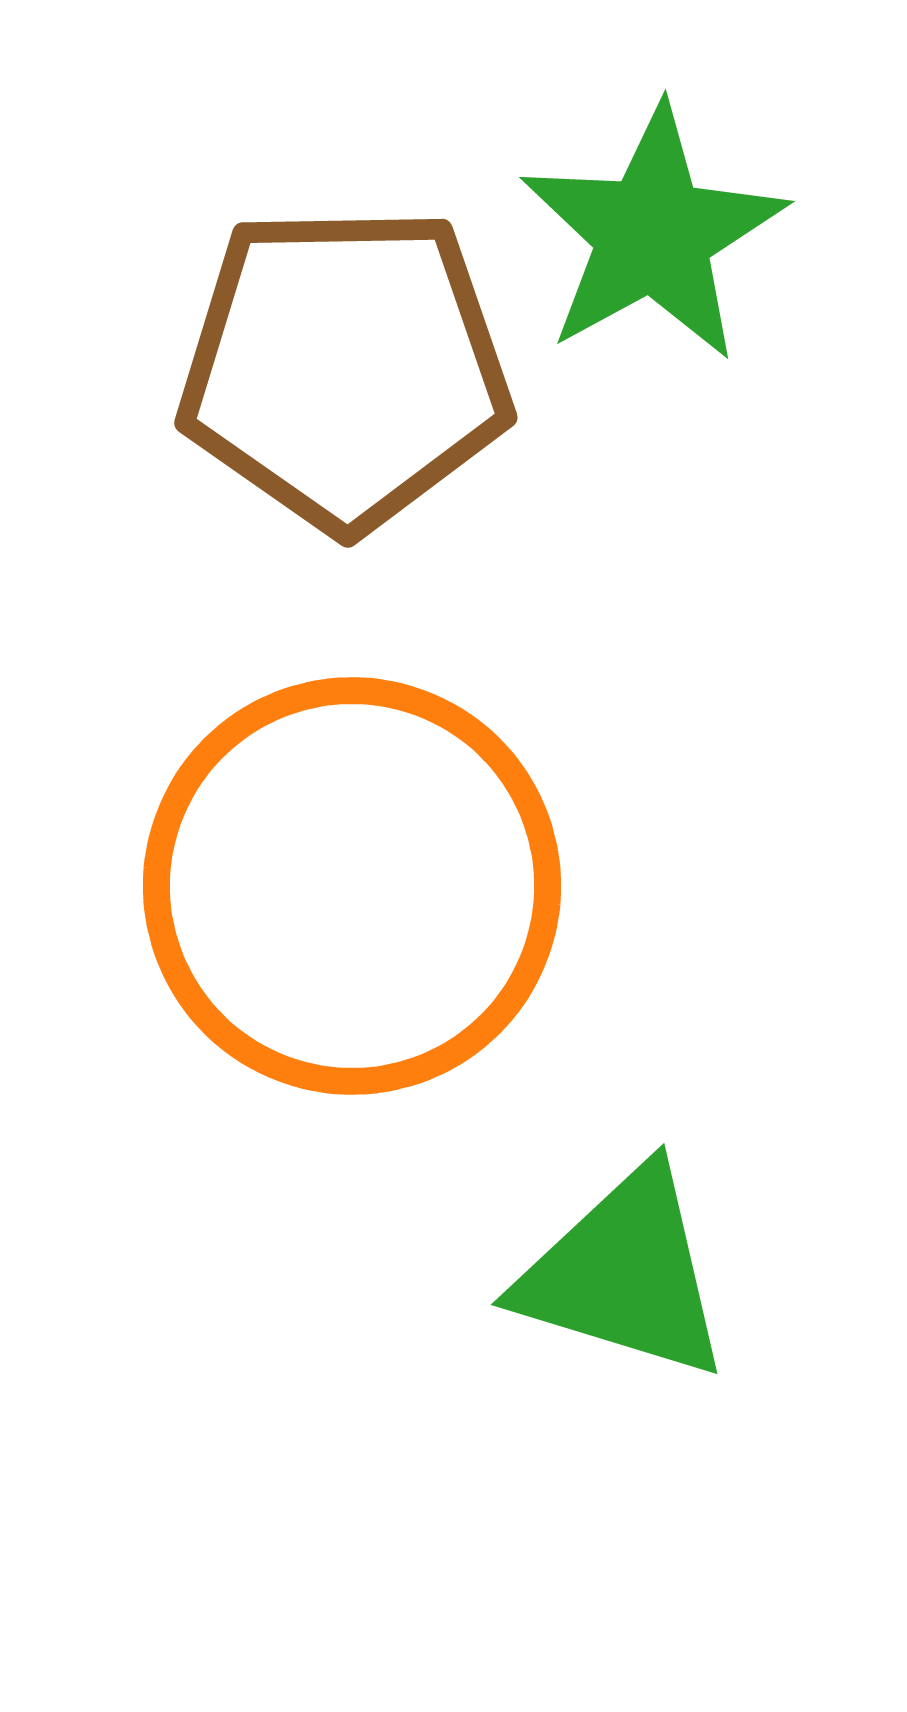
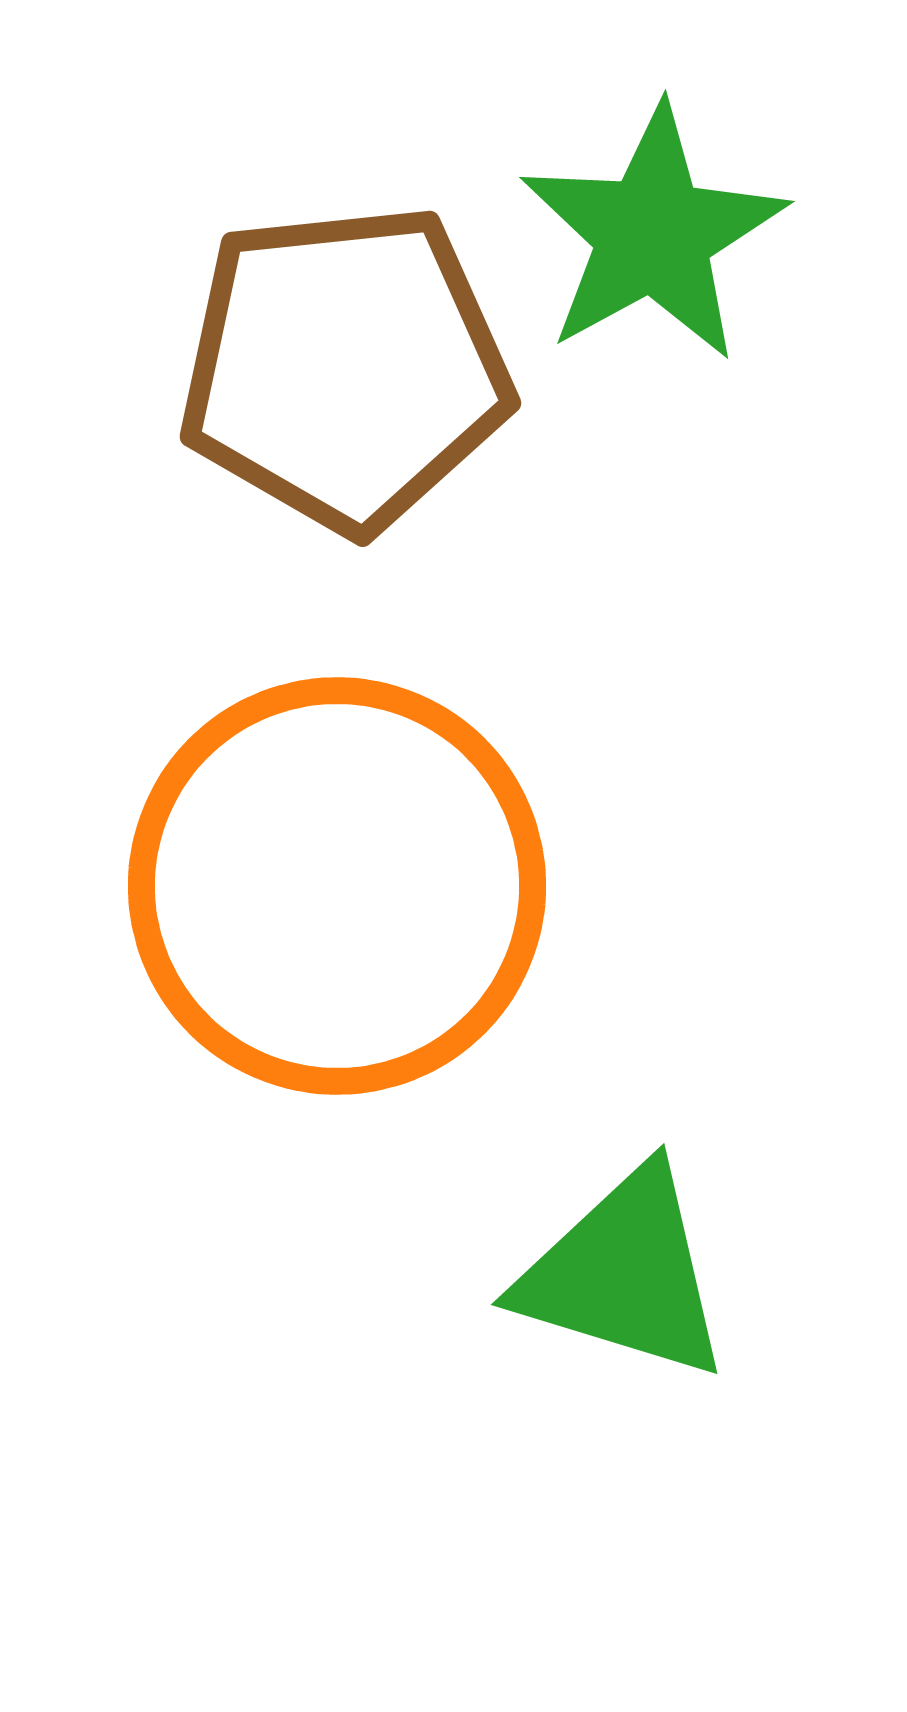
brown pentagon: rotated 5 degrees counterclockwise
orange circle: moved 15 px left
